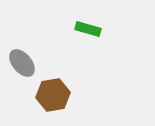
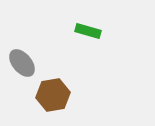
green rectangle: moved 2 px down
